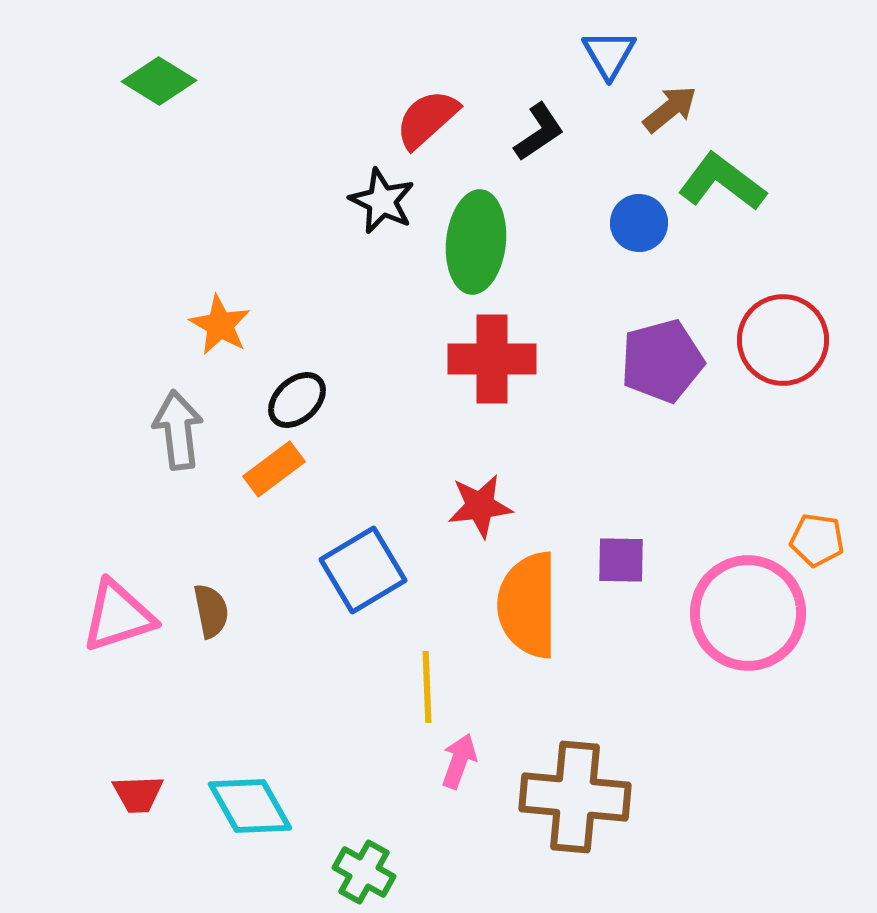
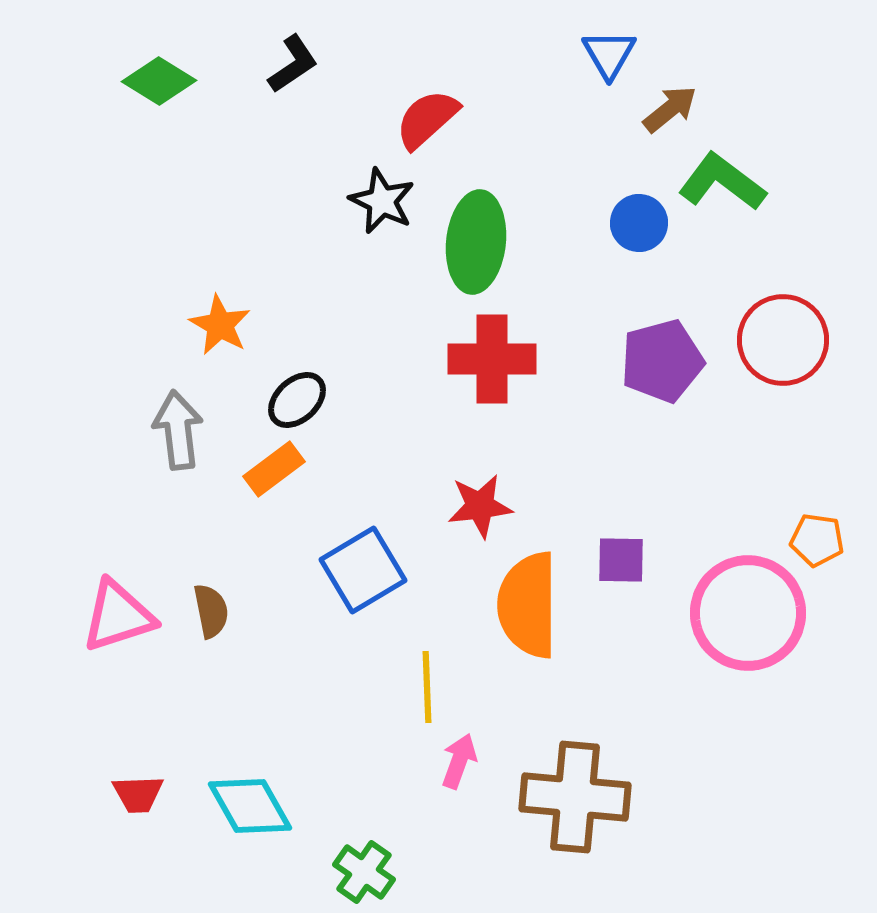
black L-shape: moved 246 px left, 68 px up
green cross: rotated 6 degrees clockwise
